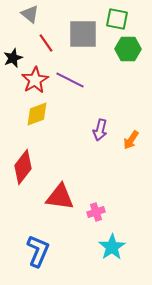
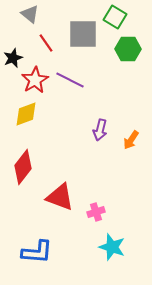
green square: moved 2 px left, 2 px up; rotated 20 degrees clockwise
yellow diamond: moved 11 px left
red triangle: rotated 12 degrees clockwise
cyan star: rotated 20 degrees counterclockwise
blue L-shape: moved 1 px left, 1 px down; rotated 72 degrees clockwise
